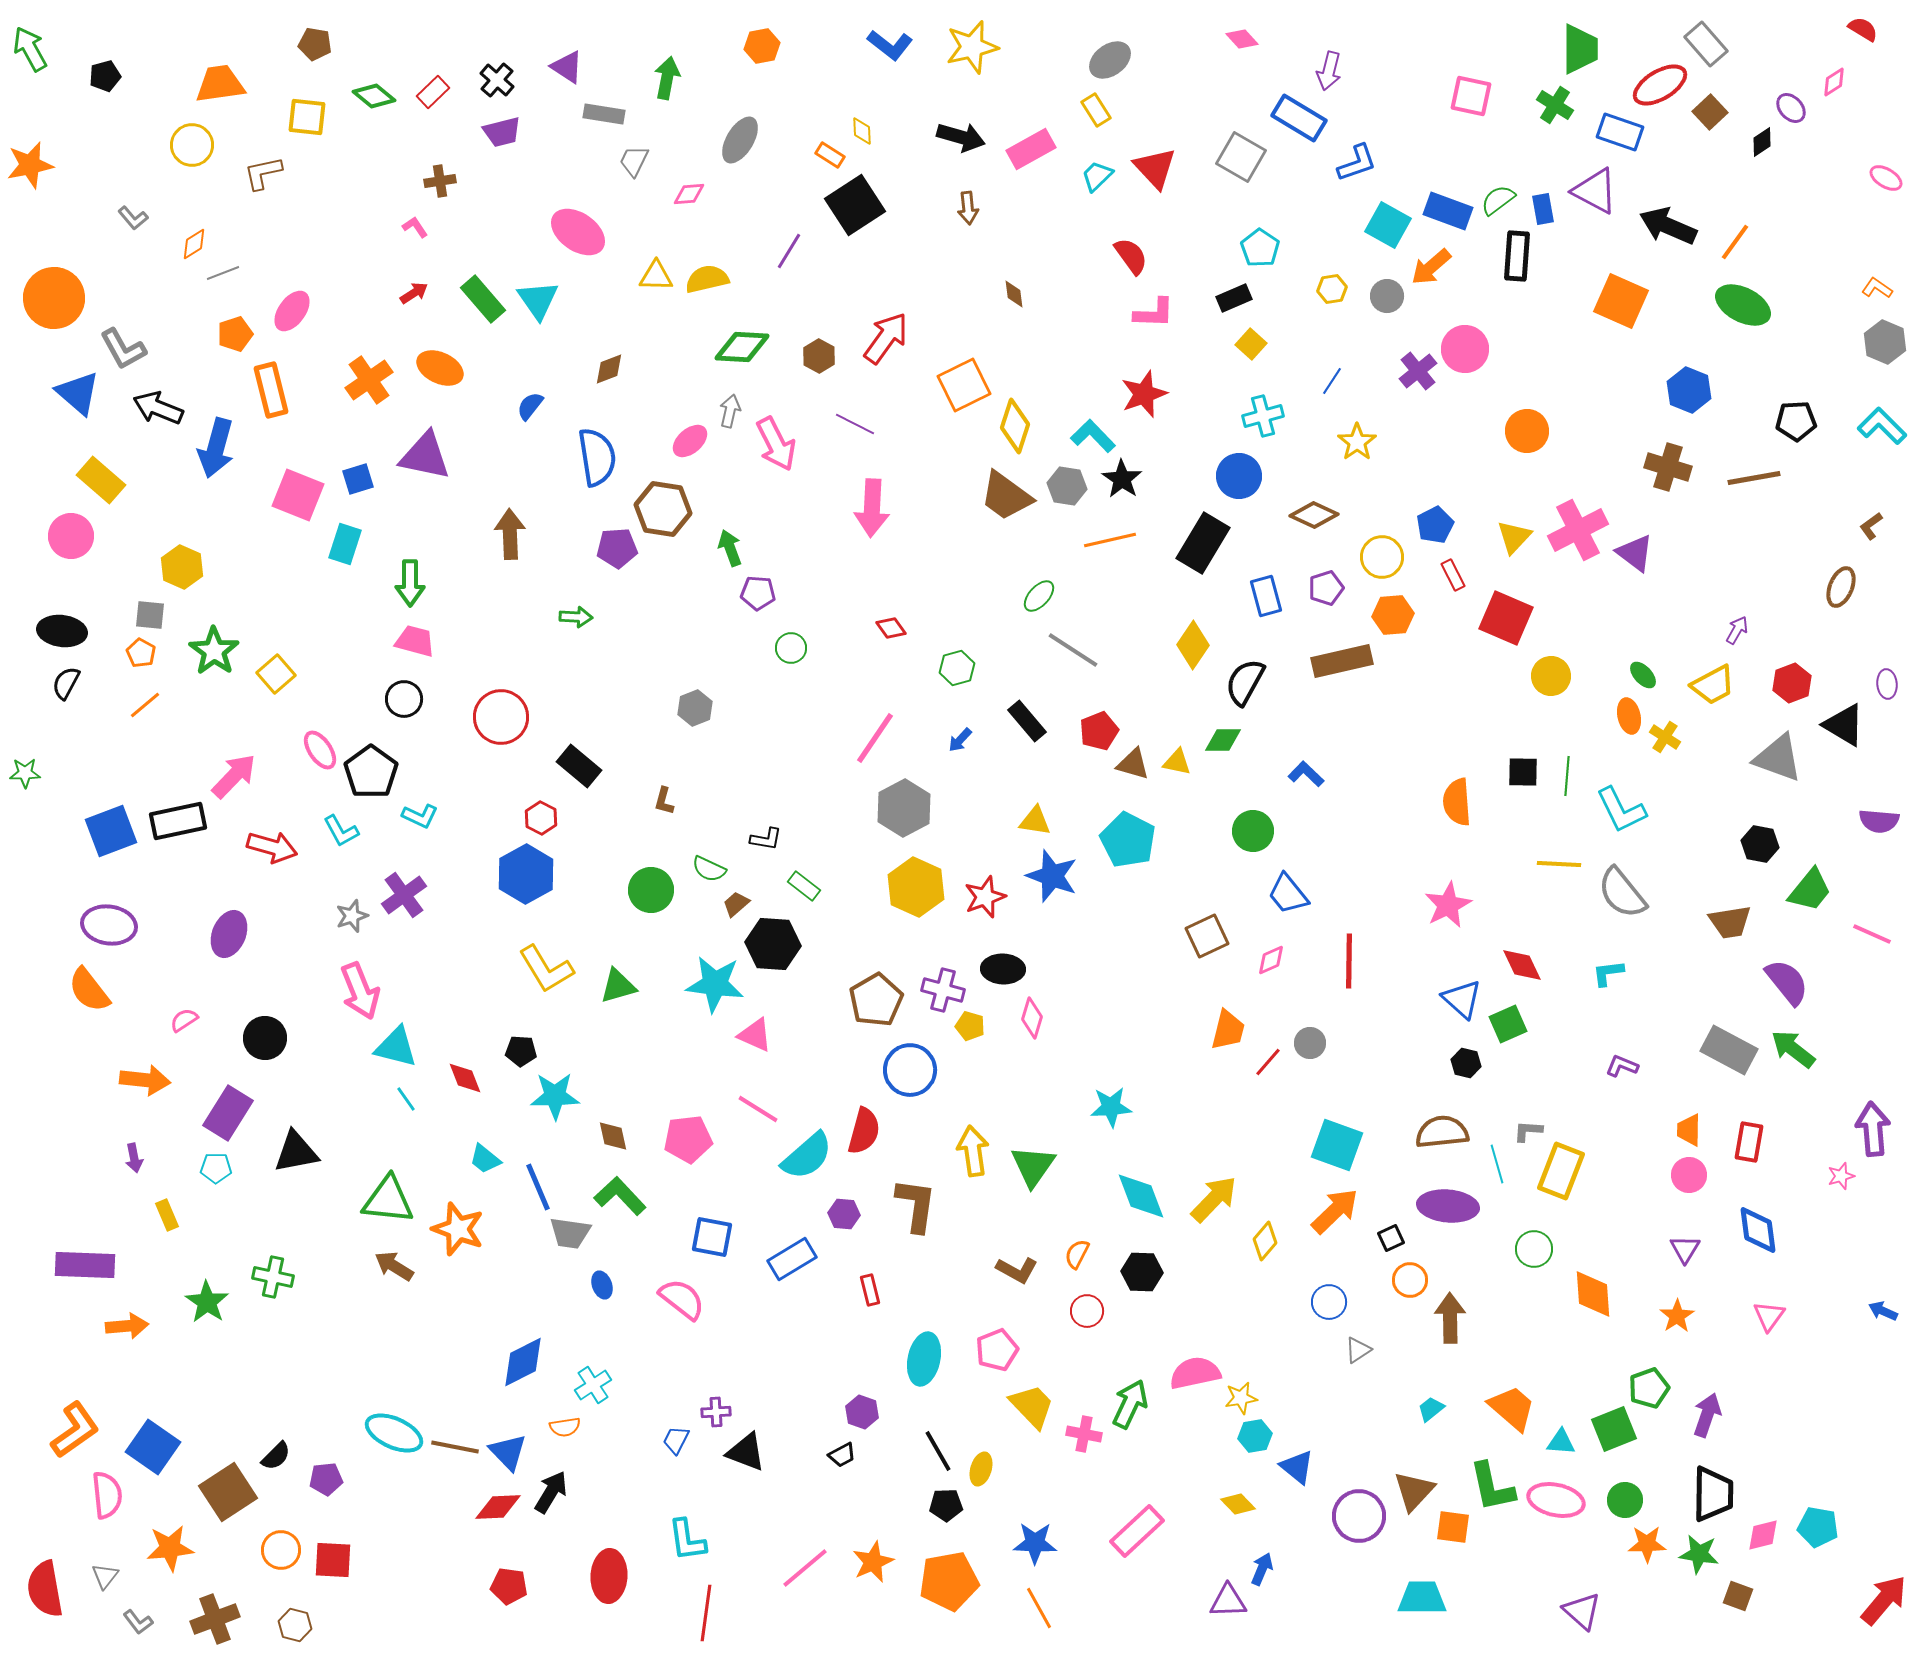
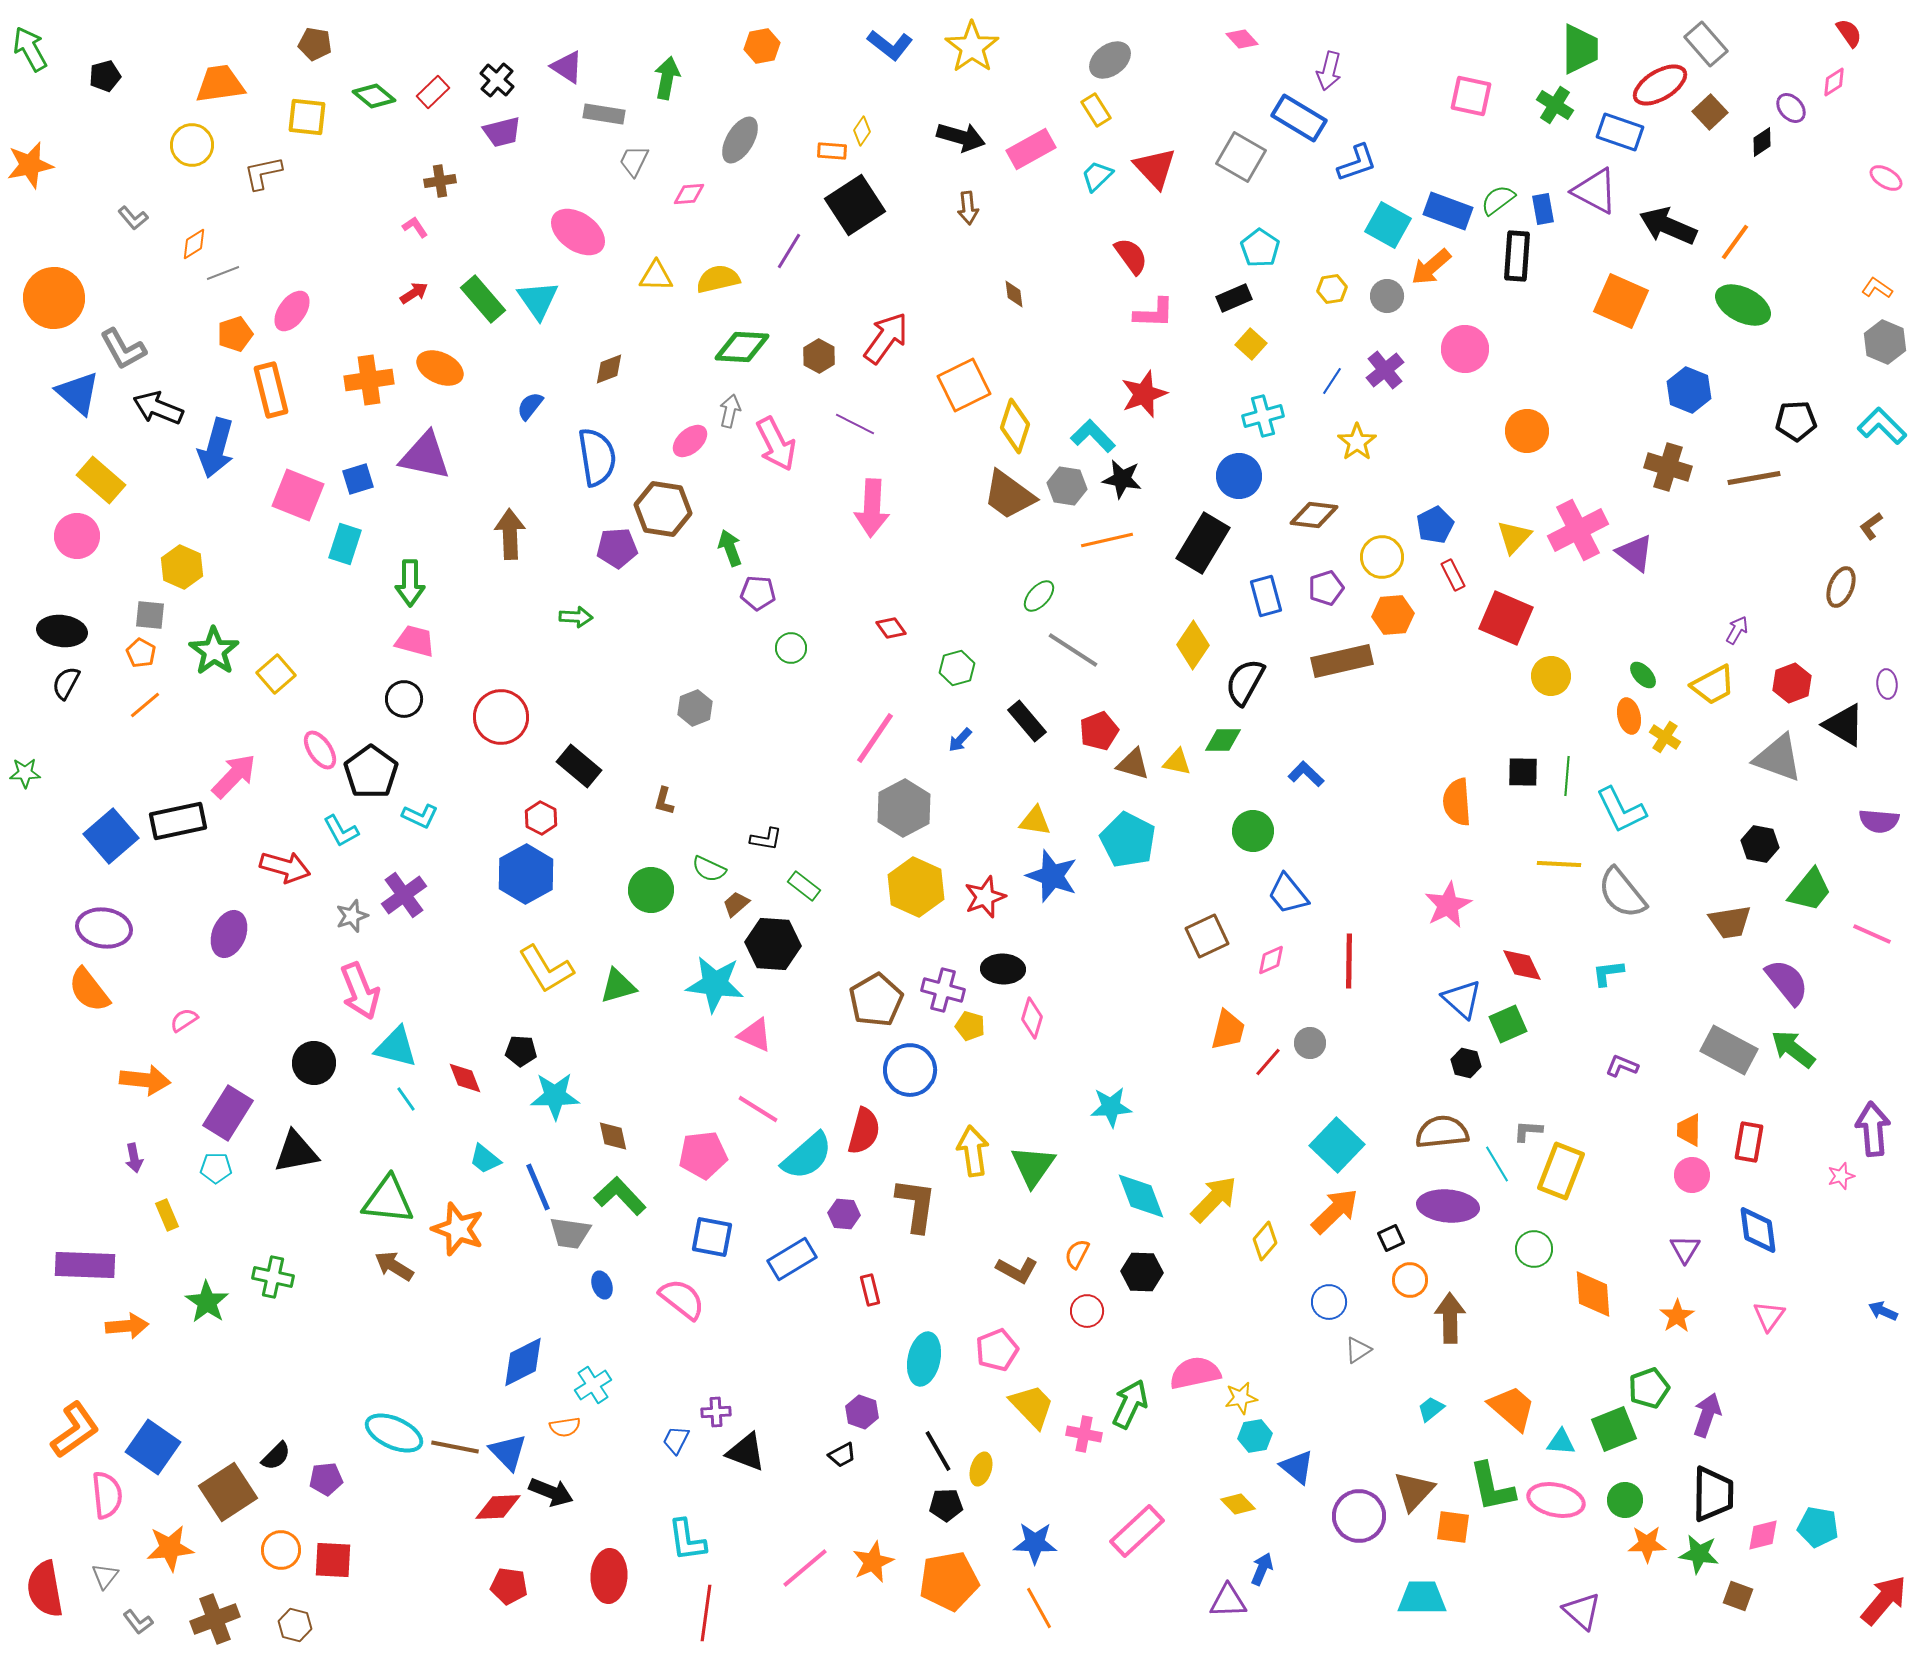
red semicircle at (1863, 29): moved 14 px left, 4 px down; rotated 24 degrees clockwise
yellow star at (972, 47): rotated 22 degrees counterclockwise
yellow diamond at (862, 131): rotated 36 degrees clockwise
orange rectangle at (830, 155): moved 2 px right, 4 px up; rotated 28 degrees counterclockwise
yellow semicircle at (707, 279): moved 11 px right
purple cross at (1418, 371): moved 33 px left, 1 px up
orange cross at (369, 380): rotated 27 degrees clockwise
black star at (1122, 479): rotated 24 degrees counterclockwise
brown trapezoid at (1006, 496): moved 3 px right, 1 px up
brown diamond at (1314, 515): rotated 18 degrees counterclockwise
pink circle at (71, 536): moved 6 px right
orange line at (1110, 540): moved 3 px left
blue square at (111, 831): moved 5 px down; rotated 20 degrees counterclockwise
red arrow at (272, 847): moved 13 px right, 20 px down
purple ellipse at (109, 925): moved 5 px left, 3 px down
black circle at (265, 1038): moved 49 px right, 25 px down
pink pentagon at (688, 1139): moved 15 px right, 16 px down
cyan square at (1337, 1145): rotated 24 degrees clockwise
cyan line at (1497, 1164): rotated 15 degrees counterclockwise
pink circle at (1689, 1175): moved 3 px right
black arrow at (551, 1492): rotated 81 degrees clockwise
